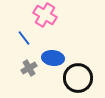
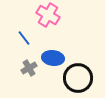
pink cross: moved 3 px right
